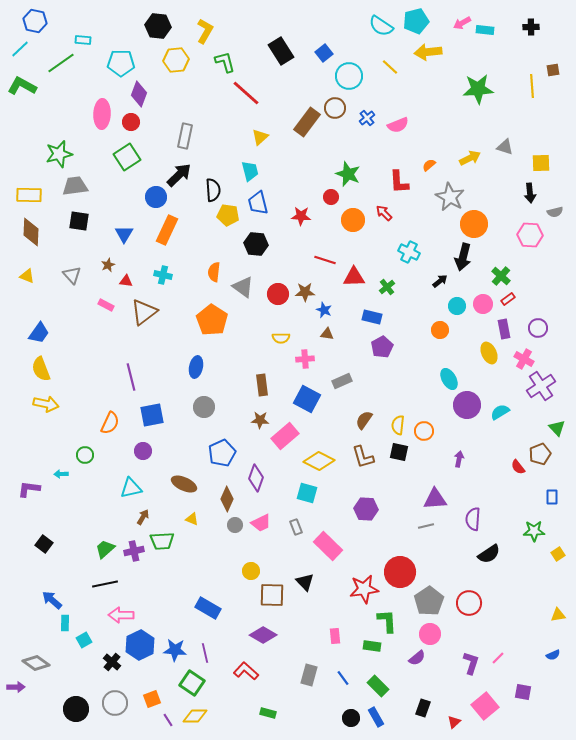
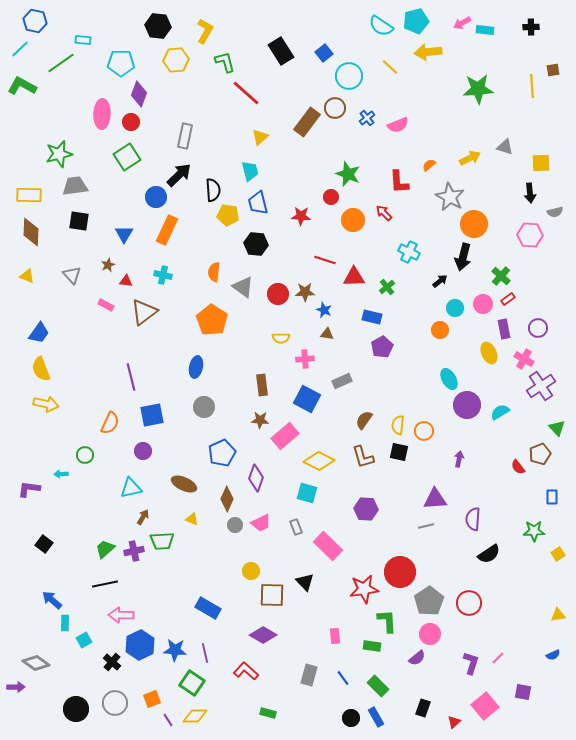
cyan circle at (457, 306): moved 2 px left, 2 px down
